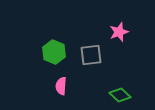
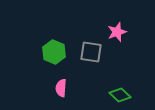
pink star: moved 2 px left
gray square: moved 3 px up; rotated 15 degrees clockwise
pink semicircle: moved 2 px down
